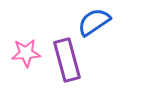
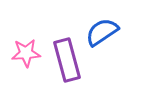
blue semicircle: moved 8 px right, 10 px down
